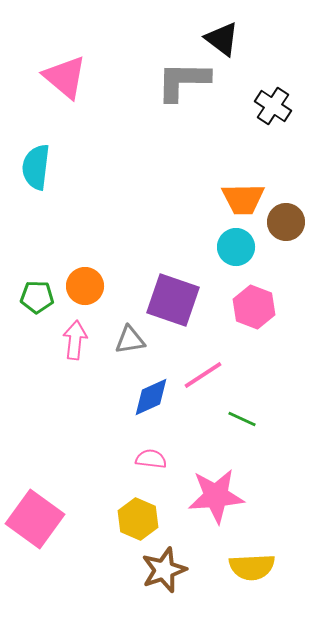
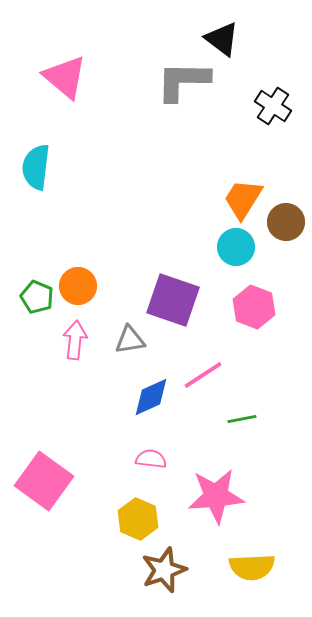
orange trapezoid: rotated 123 degrees clockwise
orange circle: moved 7 px left
green pentagon: rotated 20 degrees clockwise
green line: rotated 36 degrees counterclockwise
pink square: moved 9 px right, 38 px up
